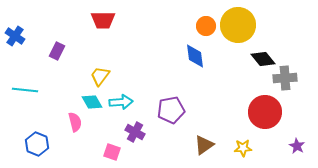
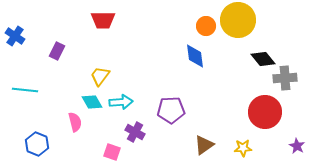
yellow circle: moved 5 px up
purple pentagon: rotated 8 degrees clockwise
